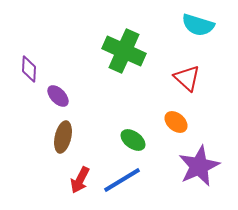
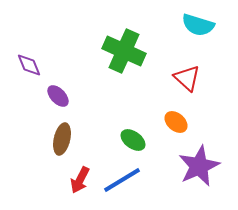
purple diamond: moved 4 px up; rotated 24 degrees counterclockwise
brown ellipse: moved 1 px left, 2 px down
